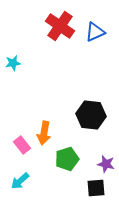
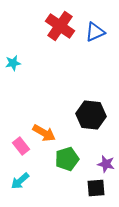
orange arrow: rotated 70 degrees counterclockwise
pink rectangle: moved 1 px left, 1 px down
